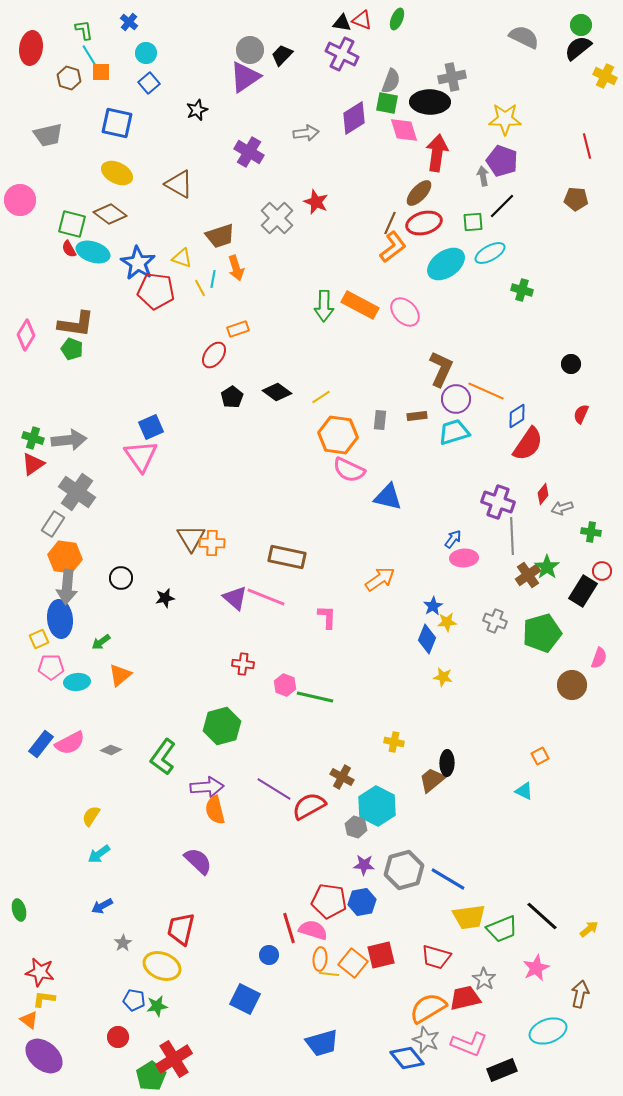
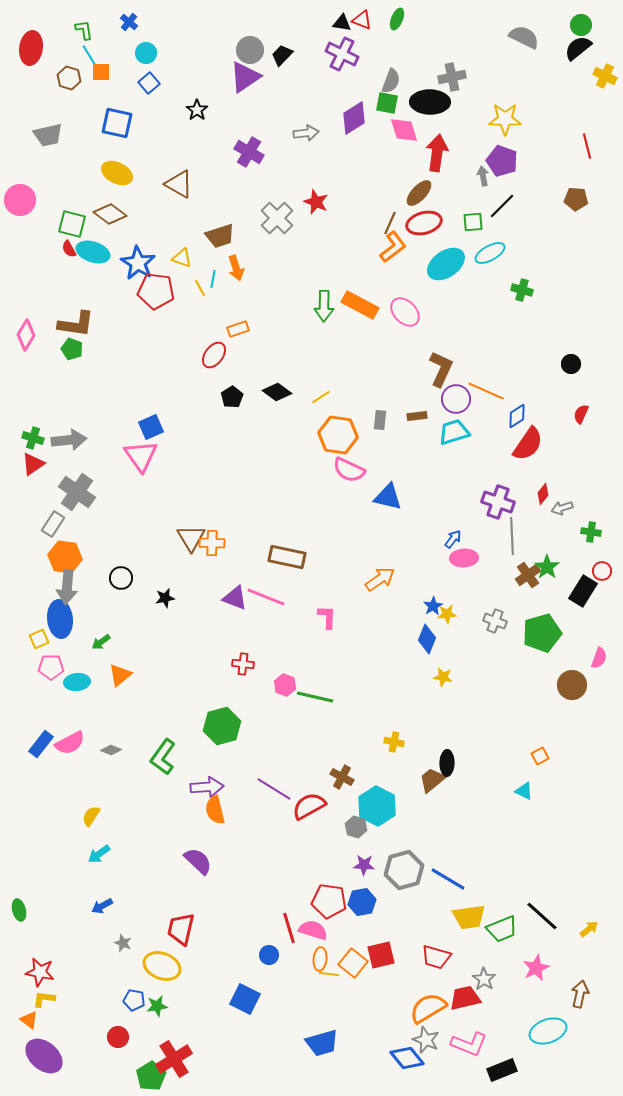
black star at (197, 110): rotated 15 degrees counterclockwise
purple triangle at (235, 598): rotated 20 degrees counterclockwise
yellow star at (447, 622): moved 8 px up
gray star at (123, 943): rotated 18 degrees counterclockwise
